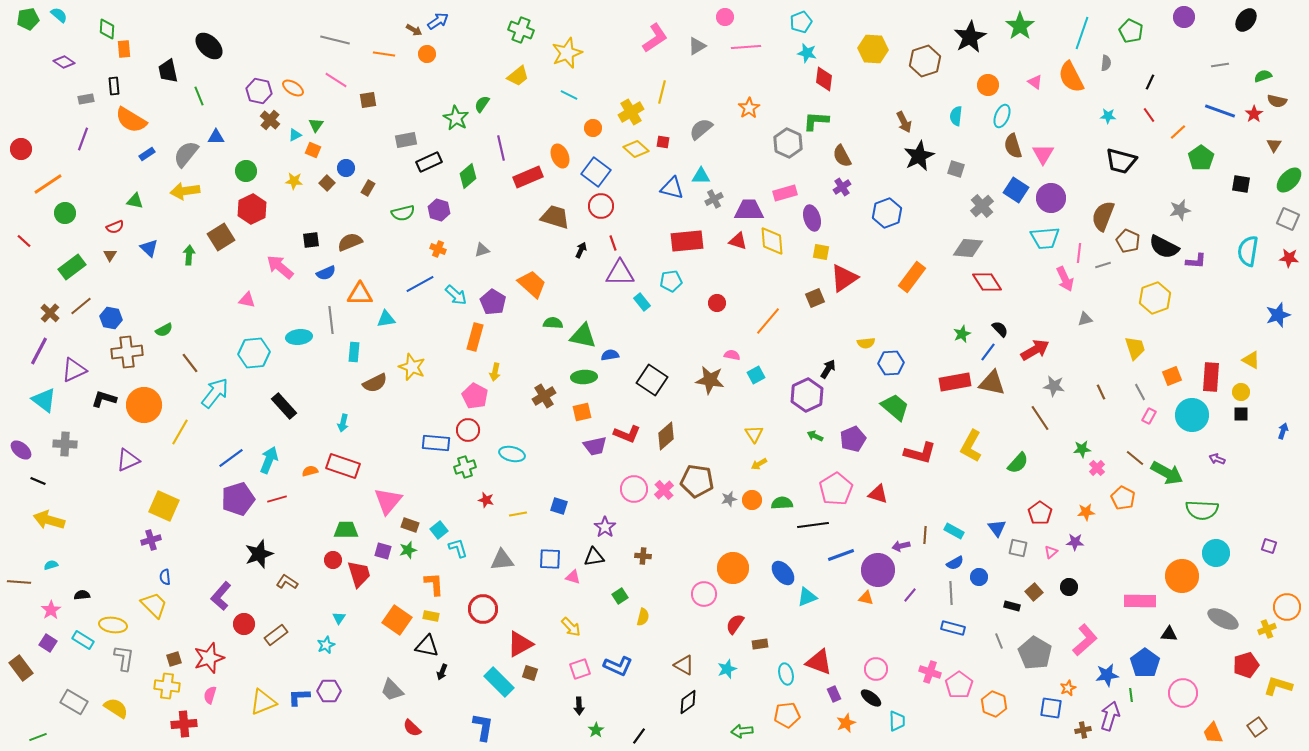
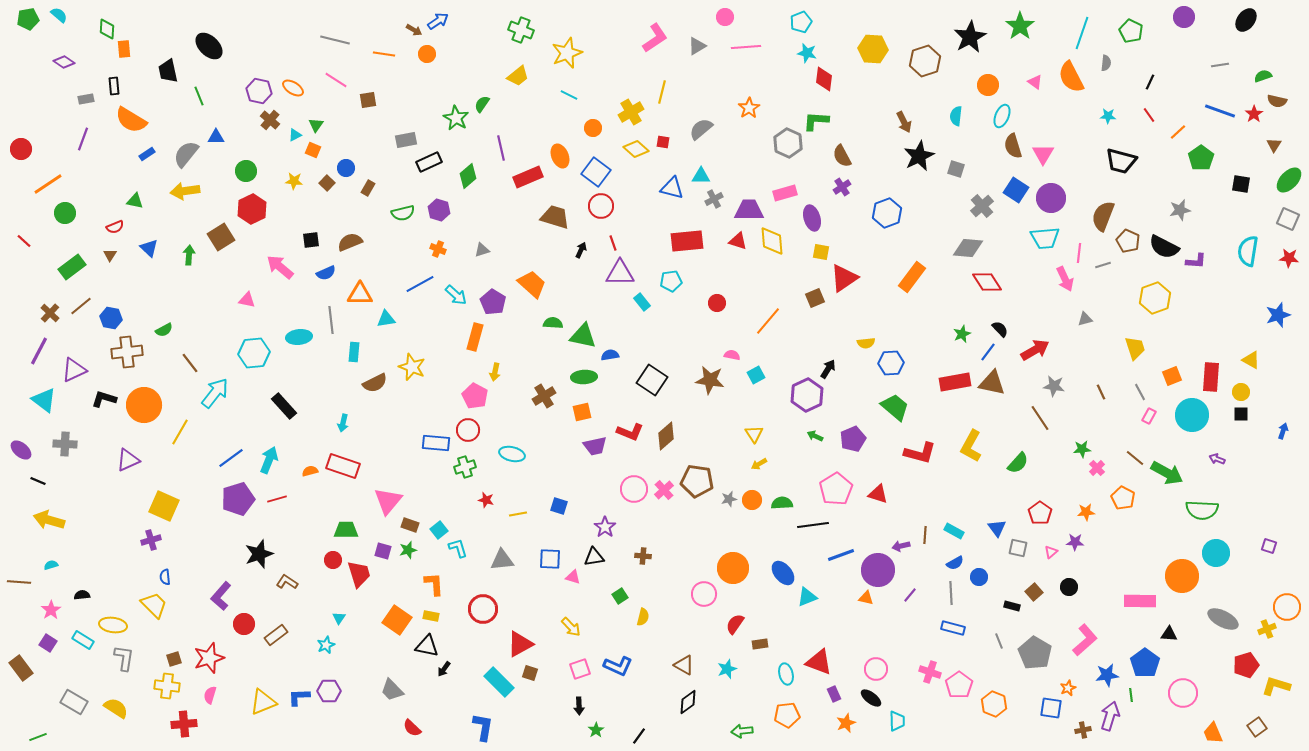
red L-shape at (627, 434): moved 3 px right, 2 px up
black arrow at (442, 672): moved 2 px right, 3 px up; rotated 14 degrees clockwise
yellow L-shape at (1278, 686): moved 2 px left
